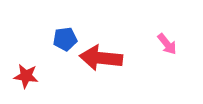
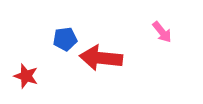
pink arrow: moved 5 px left, 12 px up
red star: rotated 10 degrees clockwise
